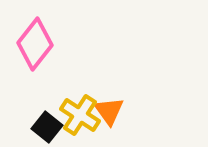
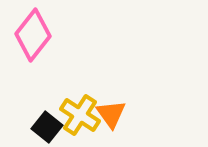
pink diamond: moved 2 px left, 9 px up
orange triangle: moved 2 px right, 3 px down
